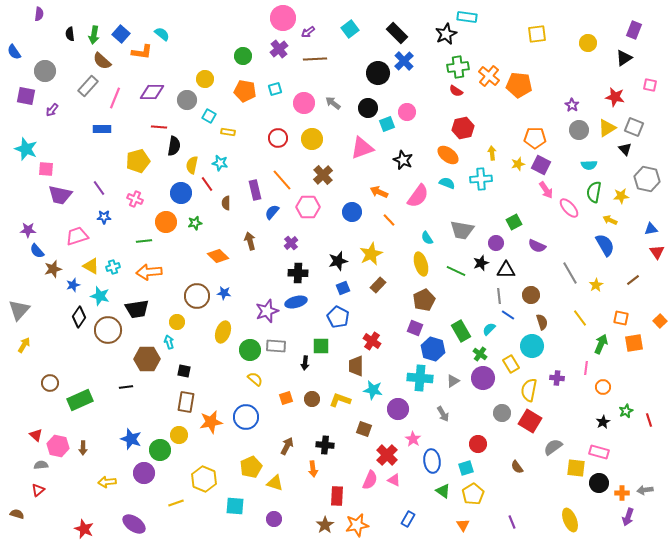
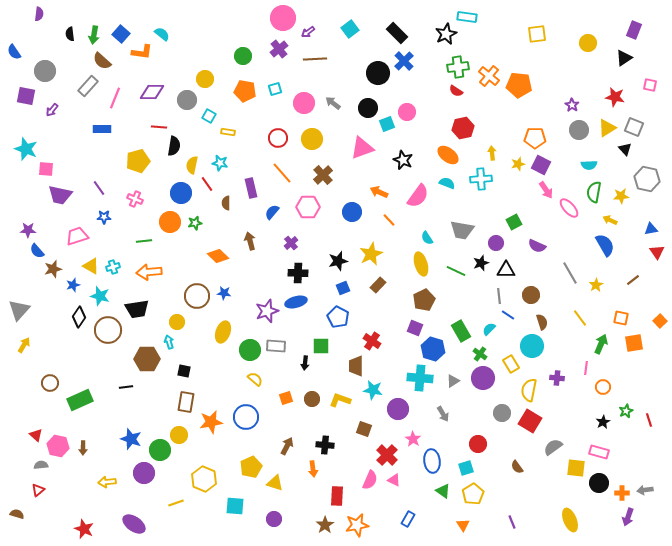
orange line at (282, 180): moved 7 px up
purple rectangle at (255, 190): moved 4 px left, 2 px up
orange circle at (166, 222): moved 4 px right
